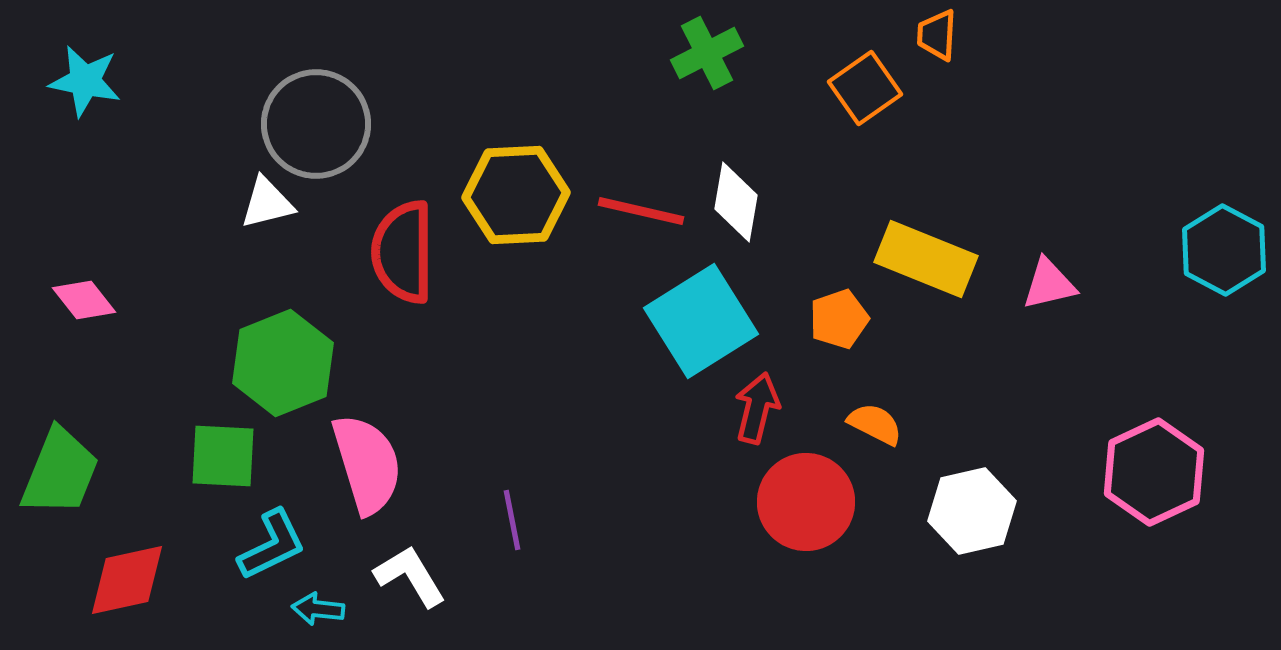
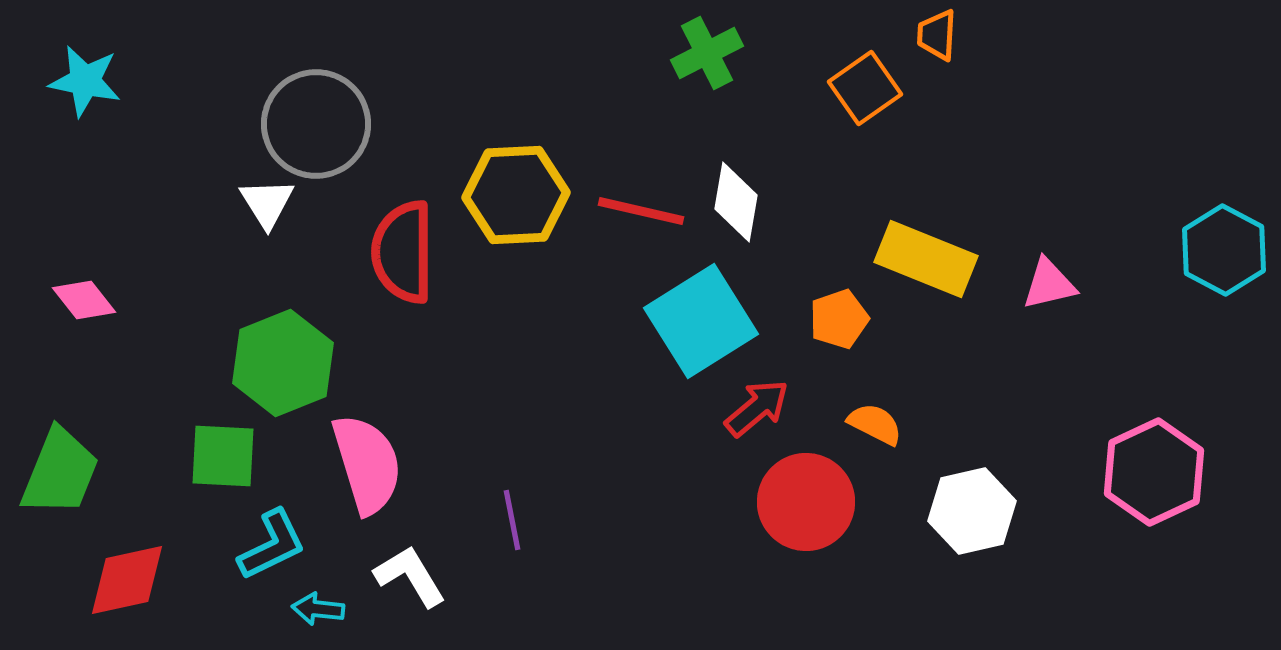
white triangle: rotated 48 degrees counterclockwise
red arrow: rotated 36 degrees clockwise
